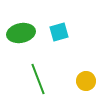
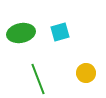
cyan square: moved 1 px right
yellow circle: moved 8 px up
